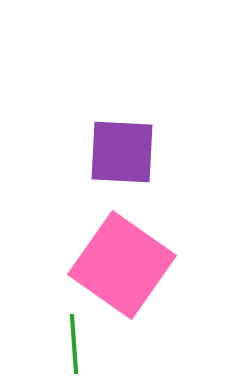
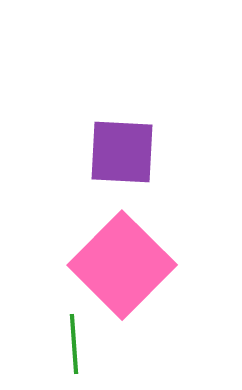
pink square: rotated 10 degrees clockwise
